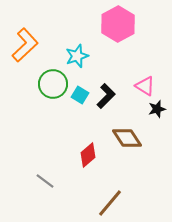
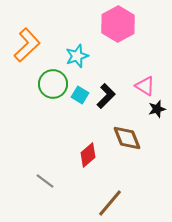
orange L-shape: moved 2 px right
brown diamond: rotated 12 degrees clockwise
